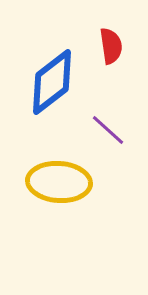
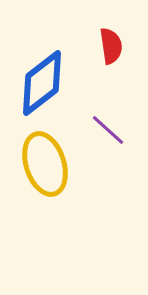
blue diamond: moved 10 px left, 1 px down
yellow ellipse: moved 14 px left, 18 px up; rotated 68 degrees clockwise
